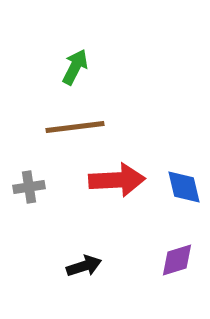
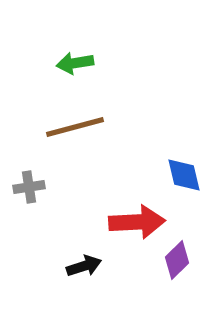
green arrow: moved 4 px up; rotated 126 degrees counterclockwise
brown line: rotated 8 degrees counterclockwise
red arrow: moved 20 px right, 42 px down
blue diamond: moved 12 px up
purple diamond: rotated 27 degrees counterclockwise
